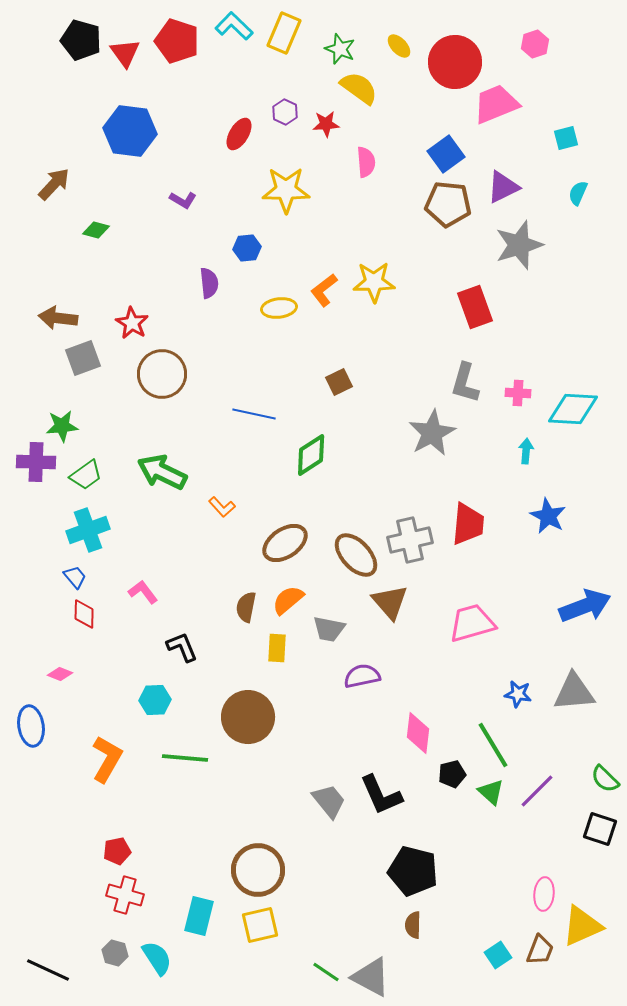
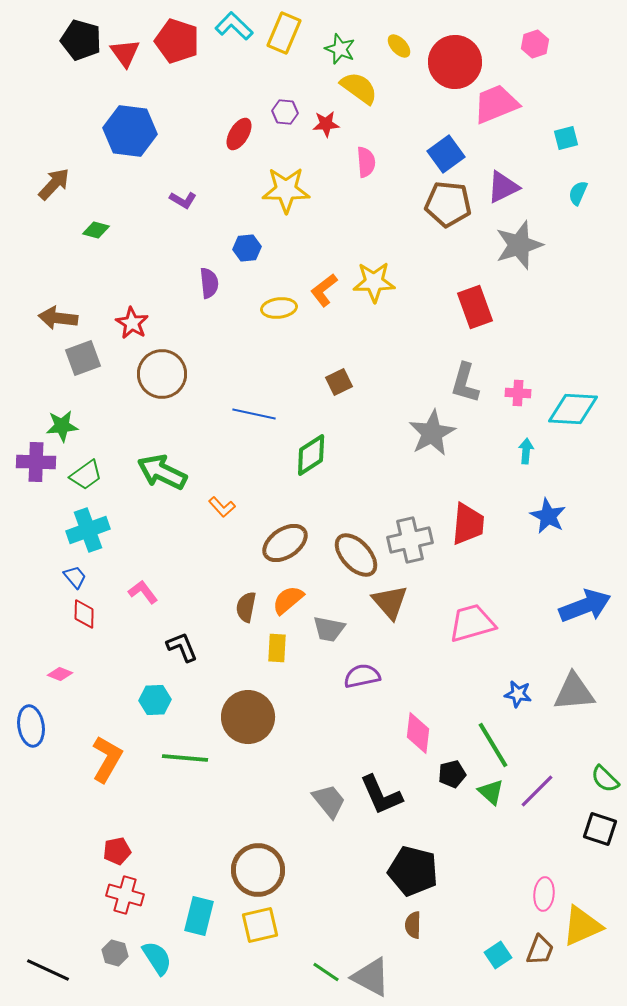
purple hexagon at (285, 112): rotated 20 degrees counterclockwise
